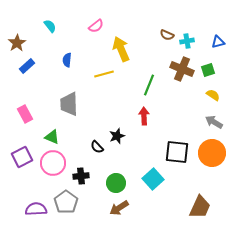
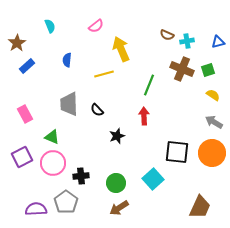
cyan semicircle: rotated 16 degrees clockwise
black semicircle: moved 37 px up
